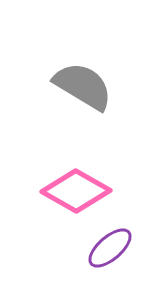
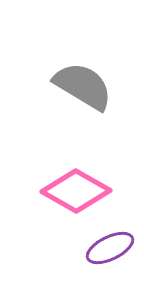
purple ellipse: rotated 15 degrees clockwise
